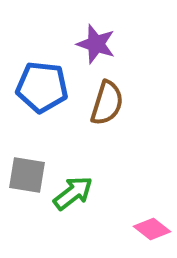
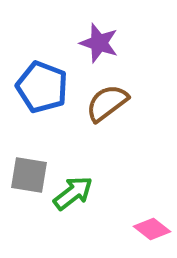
purple star: moved 3 px right, 1 px up
blue pentagon: rotated 15 degrees clockwise
brown semicircle: rotated 144 degrees counterclockwise
gray square: moved 2 px right
